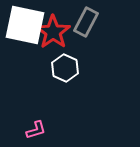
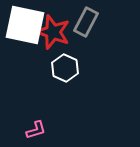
red star: rotated 16 degrees counterclockwise
